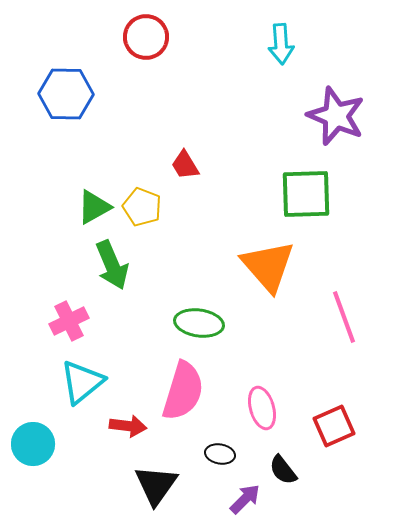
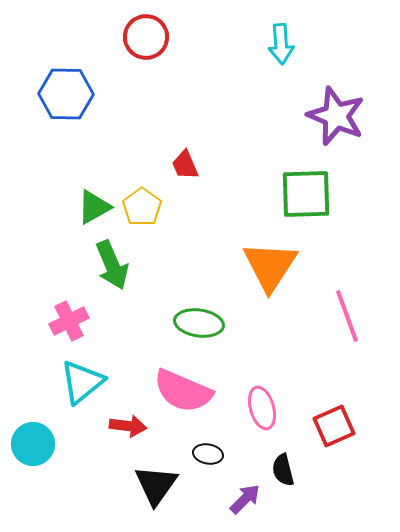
red trapezoid: rotated 8 degrees clockwise
yellow pentagon: rotated 15 degrees clockwise
orange triangle: moved 2 px right; rotated 14 degrees clockwise
pink line: moved 3 px right, 1 px up
pink semicircle: rotated 96 degrees clockwise
black ellipse: moved 12 px left
black semicircle: rotated 24 degrees clockwise
